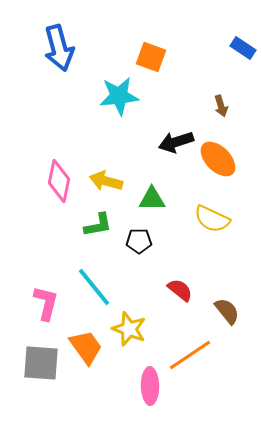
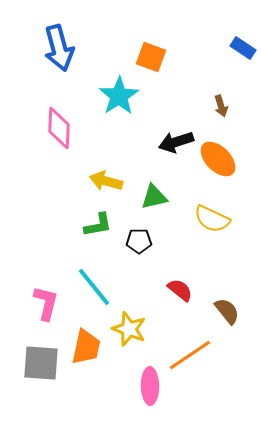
cyan star: rotated 27 degrees counterclockwise
pink diamond: moved 53 px up; rotated 9 degrees counterclockwise
green triangle: moved 2 px right, 2 px up; rotated 12 degrees counterclockwise
orange trapezoid: rotated 48 degrees clockwise
